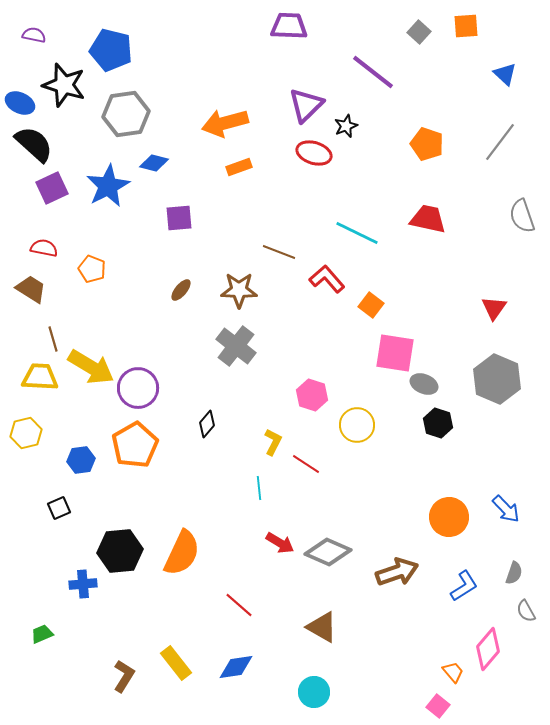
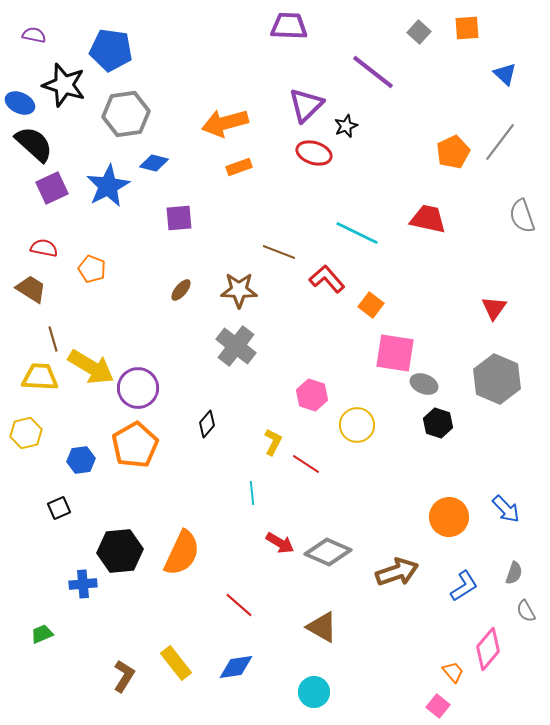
orange square at (466, 26): moved 1 px right, 2 px down
blue pentagon at (111, 50): rotated 6 degrees counterclockwise
orange pentagon at (427, 144): moved 26 px right, 8 px down; rotated 28 degrees clockwise
cyan line at (259, 488): moved 7 px left, 5 px down
